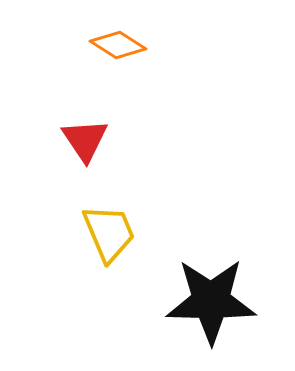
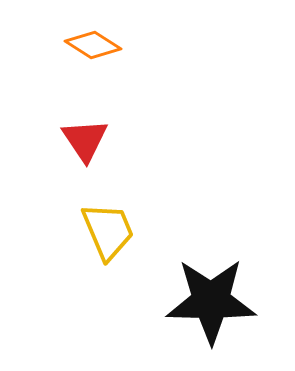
orange diamond: moved 25 px left
yellow trapezoid: moved 1 px left, 2 px up
